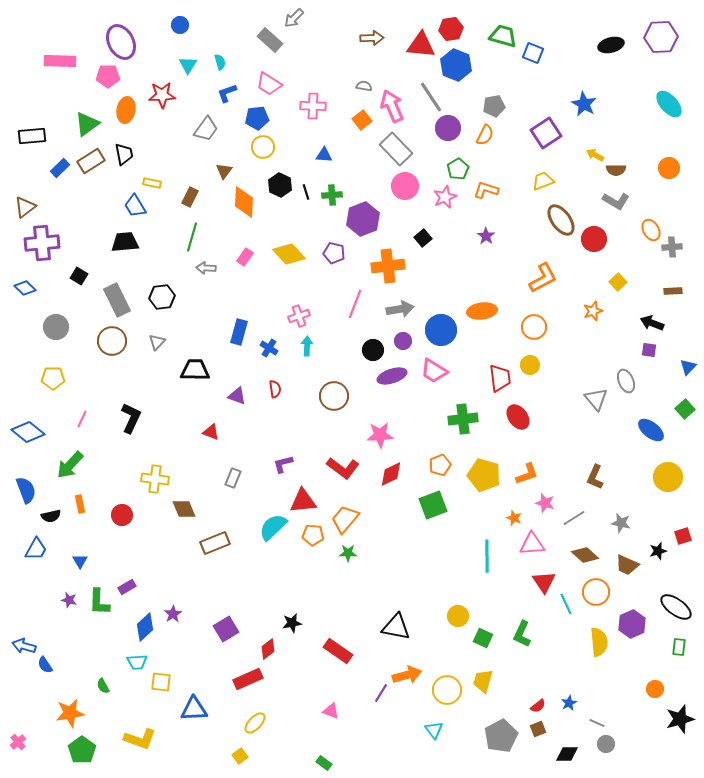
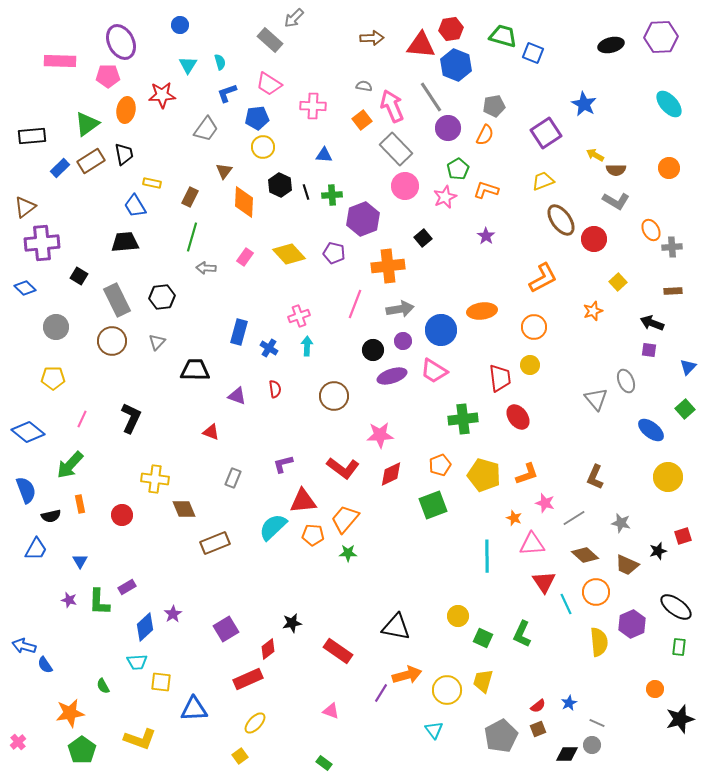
gray circle at (606, 744): moved 14 px left, 1 px down
